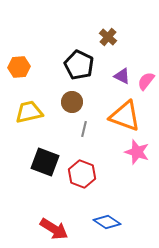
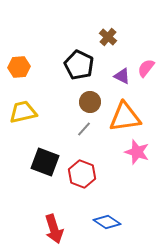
pink semicircle: moved 13 px up
brown circle: moved 18 px right
yellow trapezoid: moved 6 px left
orange triangle: moved 1 px down; rotated 28 degrees counterclockwise
gray line: rotated 28 degrees clockwise
red arrow: rotated 40 degrees clockwise
